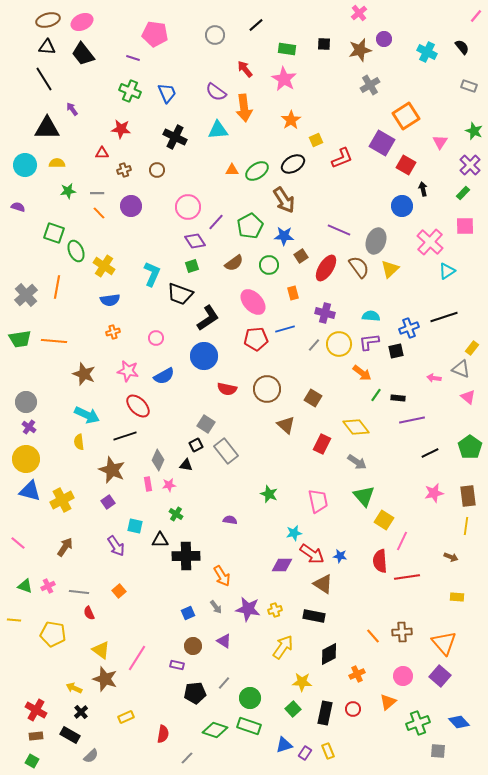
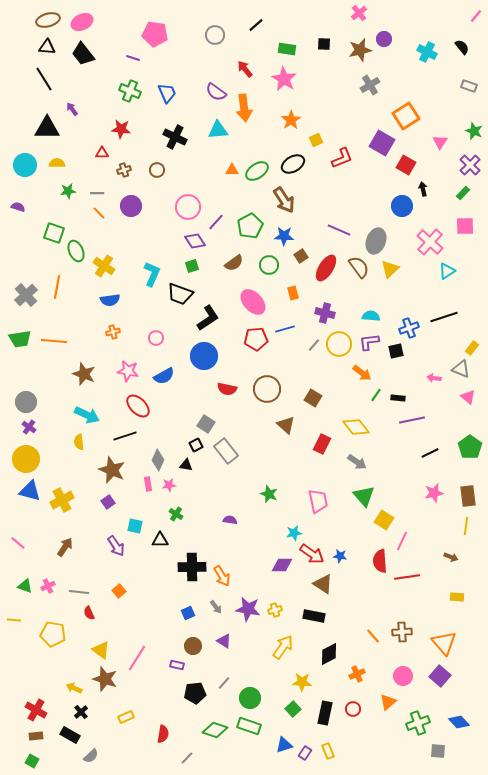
black cross at (186, 556): moved 6 px right, 11 px down
